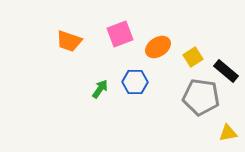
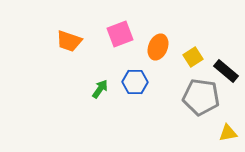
orange ellipse: rotated 35 degrees counterclockwise
